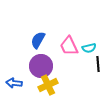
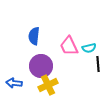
blue semicircle: moved 4 px left, 4 px up; rotated 24 degrees counterclockwise
